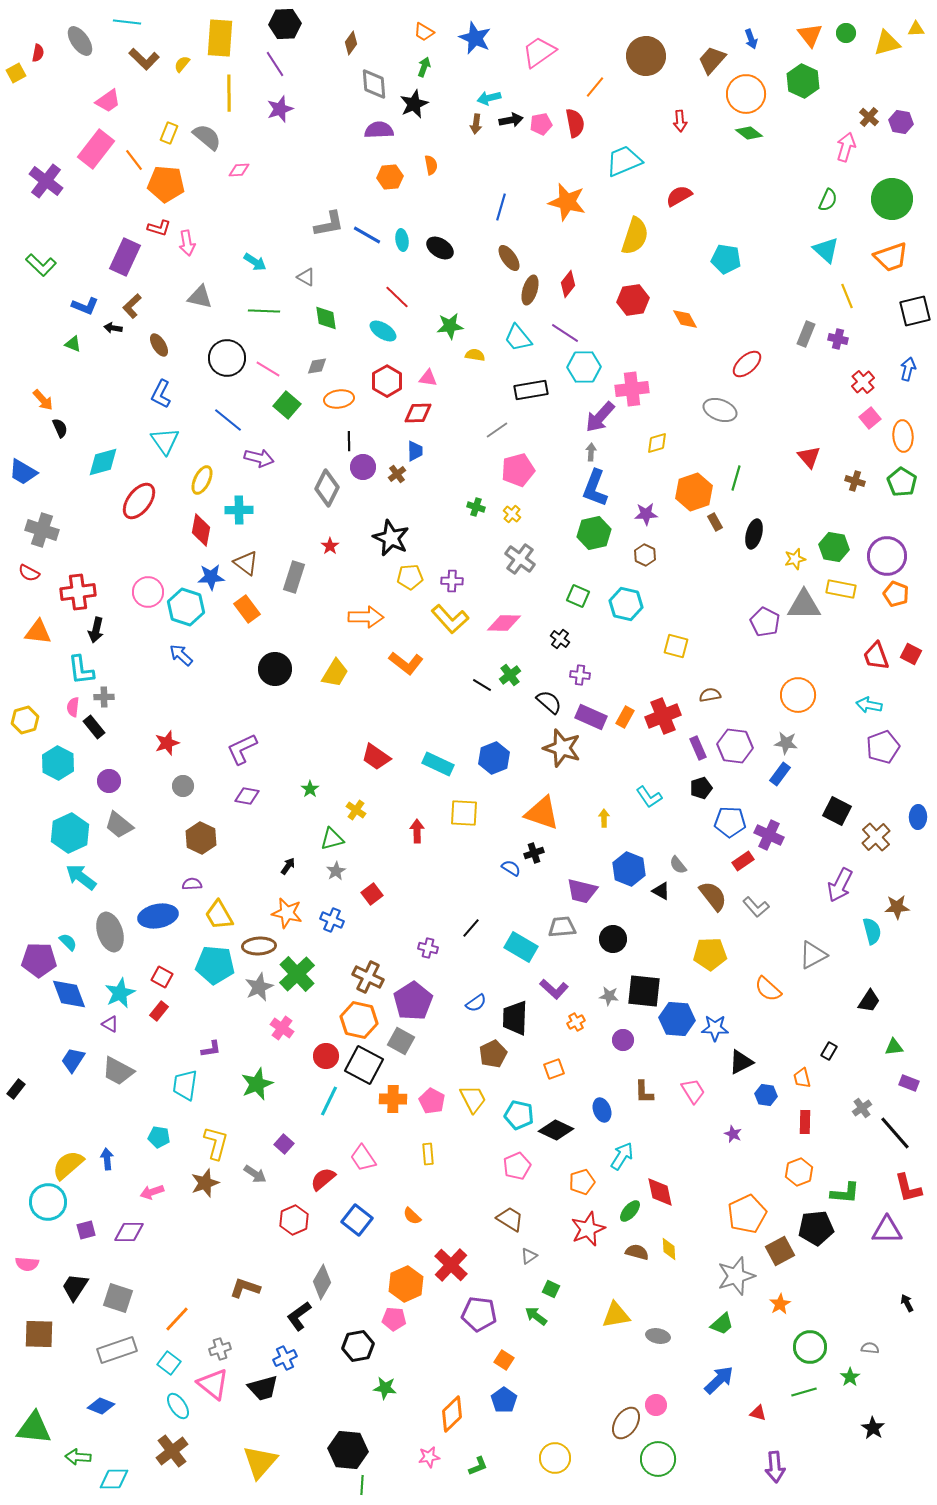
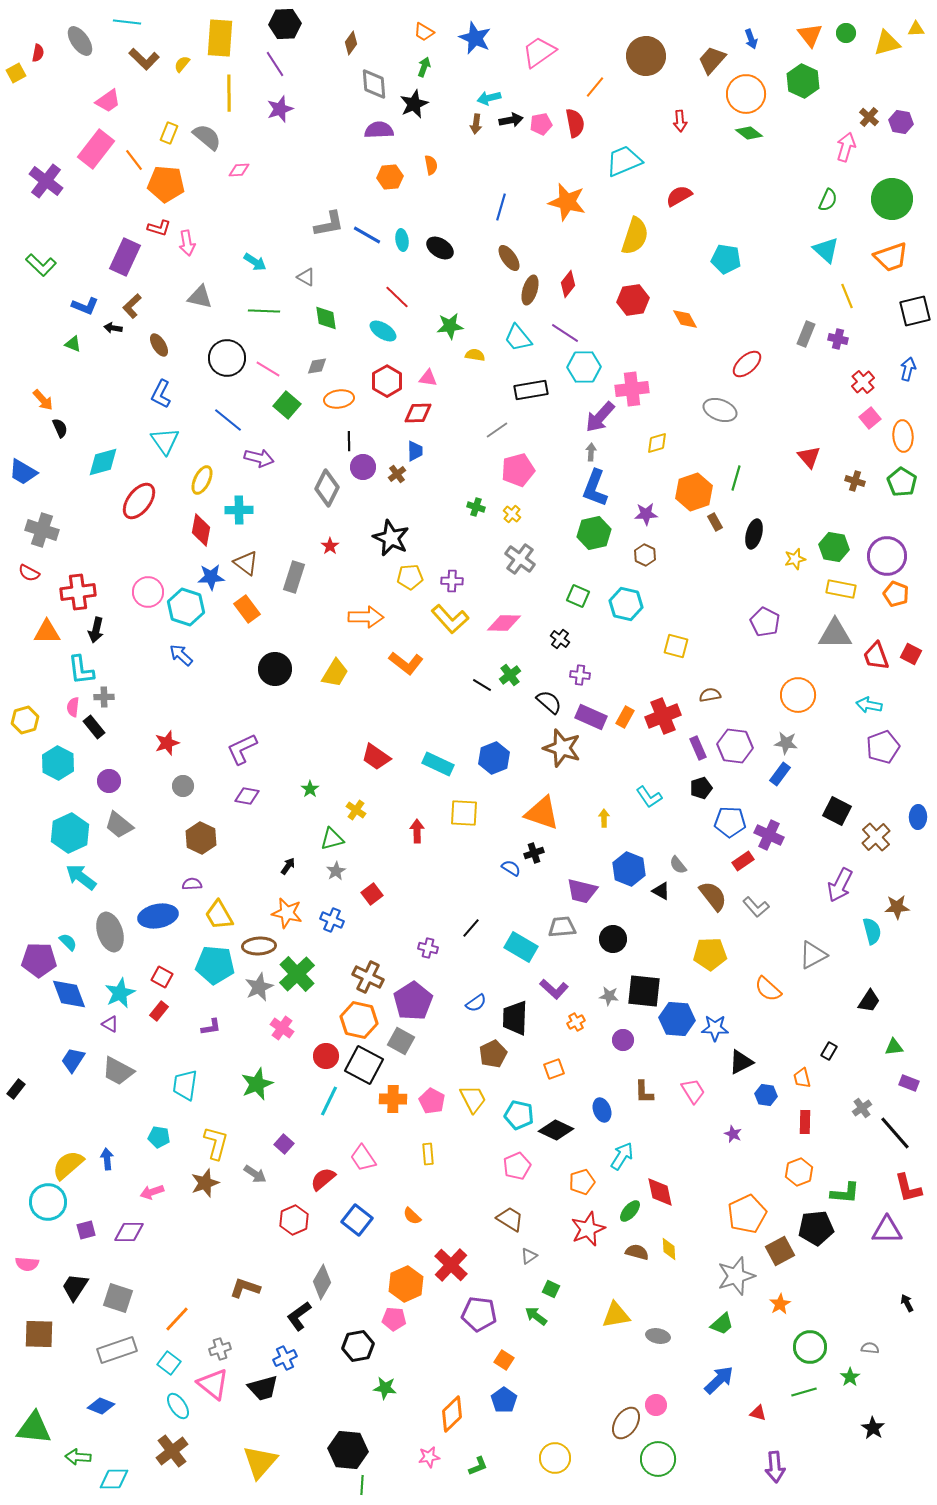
gray triangle at (804, 605): moved 31 px right, 29 px down
orange triangle at (38, 632): moved 9 px right; rotated 8 degrees counterclockwise
purple L-shape at (211, 1049): moved 22 px up
